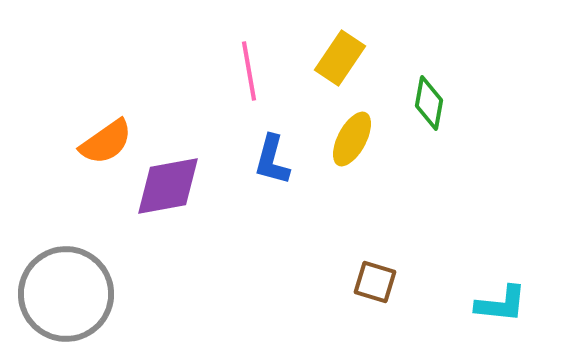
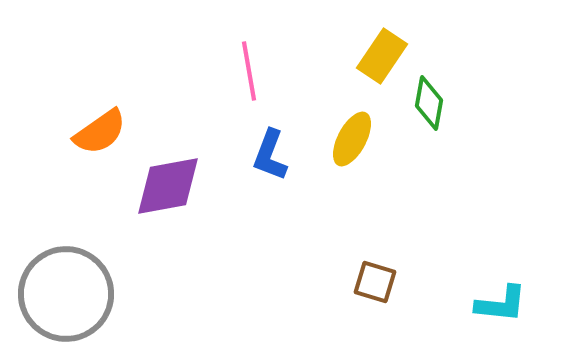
yellow rectangle: moved 42 px right, 2 px up
orange semicircle: moved 6 px left, 10 px up
blue L-shape: moved 2 px left, 5 px up; rotated 6 degrees clockwise
